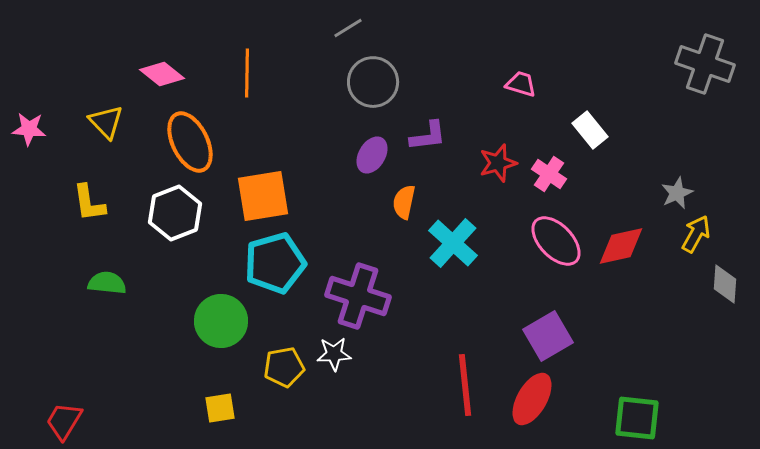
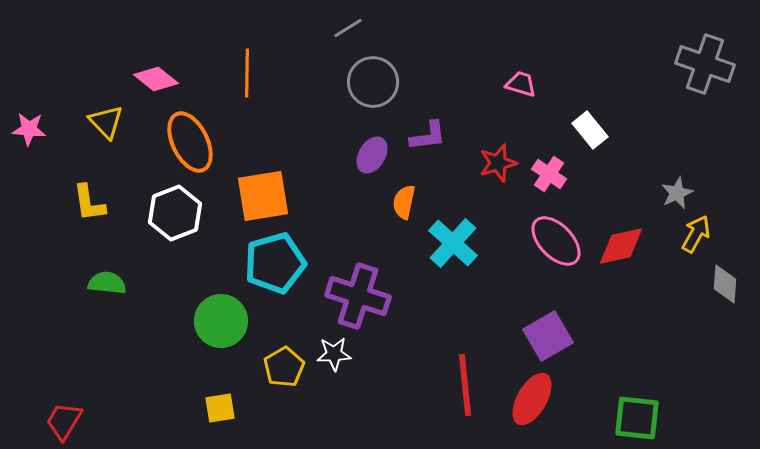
pink diamond: moved 6 px left, 5 px down
yellow pentagon: rotated 21 degrees counterclockwise
